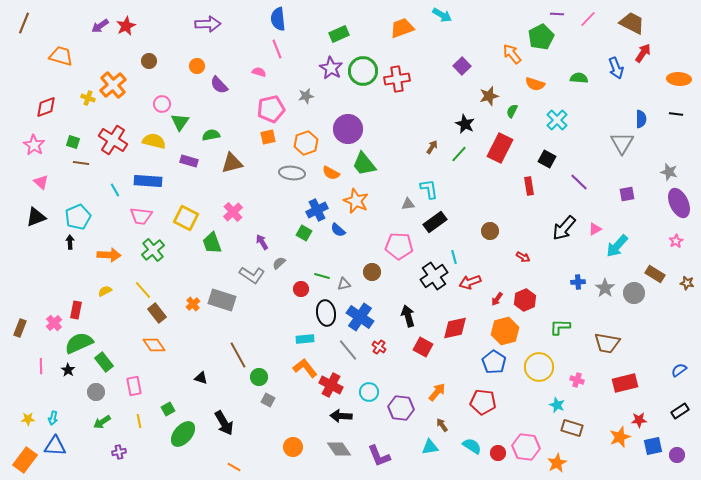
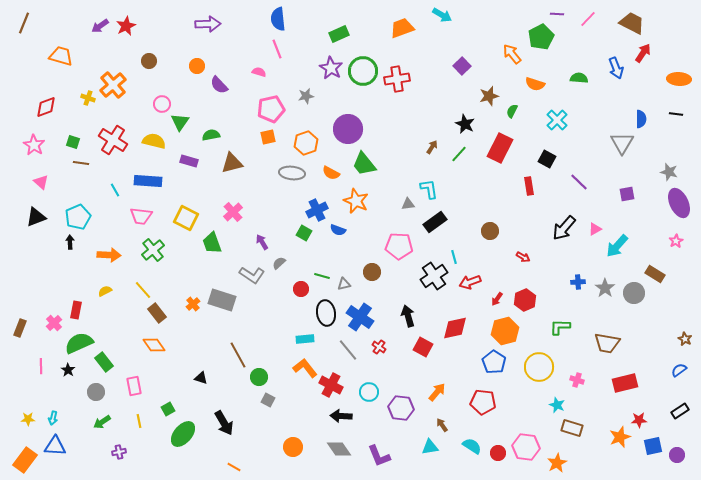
blue semicircle at (338, 230): rotated 21 degrees counterclockwise
brown star at (687, 283): moved 2 px left, 56 px down; rotated 16 degrees clockwise
